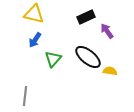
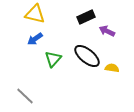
yellow triangle: moved 1 px right
purple arrow: rotated 28 degrees counterclockwise
blue arrow: moved 1 px up; rotated 21 degrees clockwise
black ellipse: moved 1 px left, 1 px up
yellow semicircle: moved 2 px right, 3 px up
gray line: rotated 54 degrees counterclockwise
